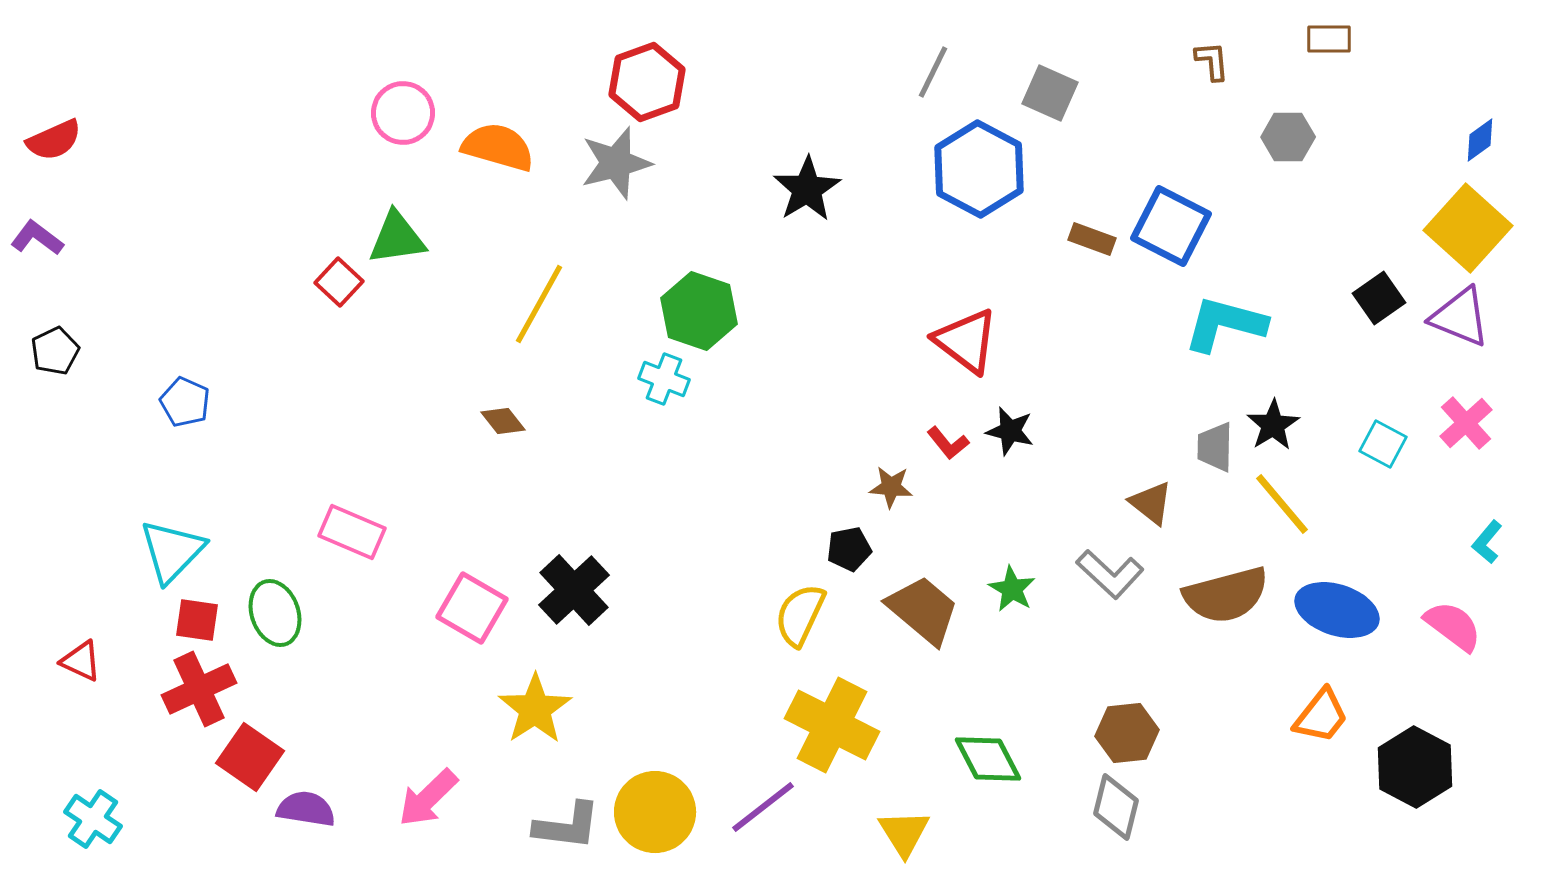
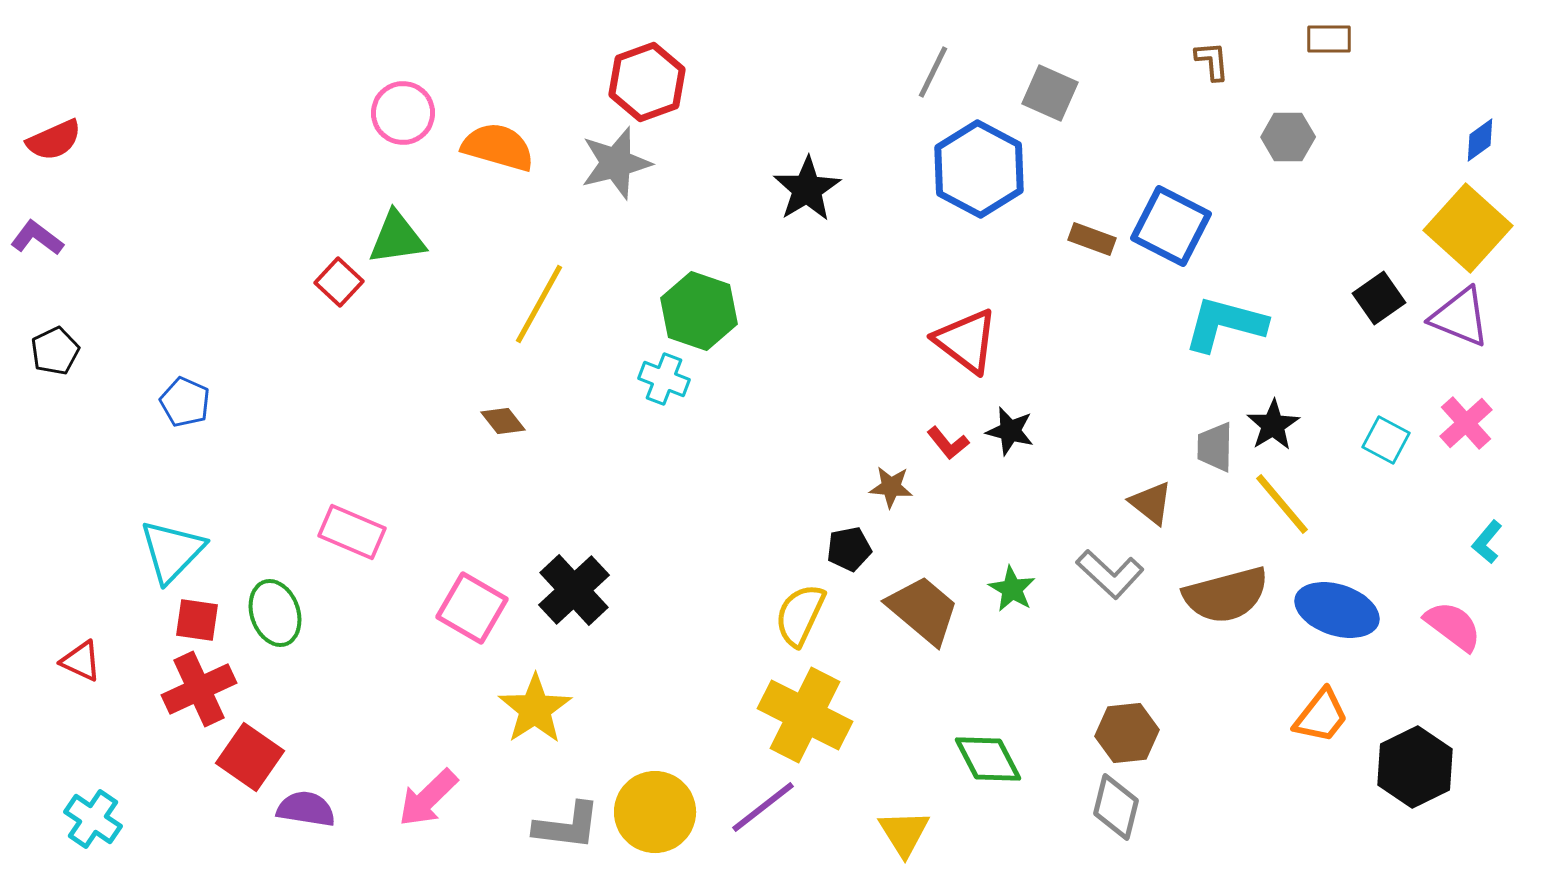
cyan square at (1383, 444): moved 3 px right, 4 px up
yellow cross at (832, 725): moved 27 px left, 10 px up
black hexagon at (1415, 767): rotated 6 degrees clockwise
